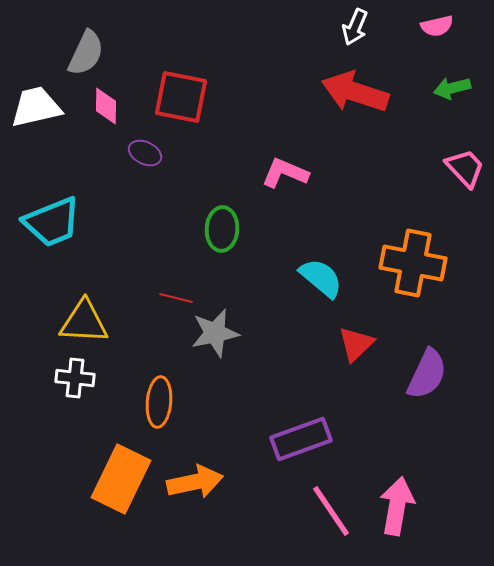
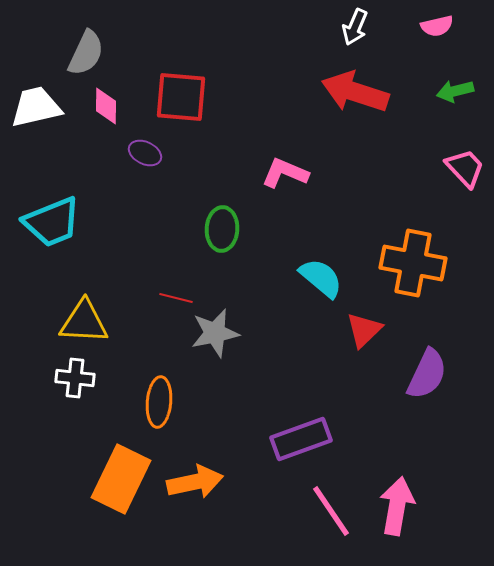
green arrow: moved 3 px right, 3 px down
red square: rotated 6 degrees counterclockwise
red triangle: moved 8 px right, 14 px up
